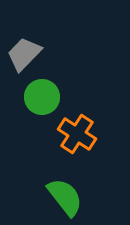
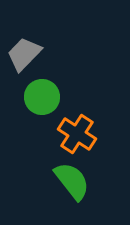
green semicircle: moved 7 px right, 16 px up
